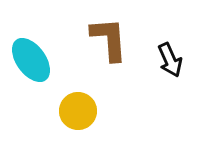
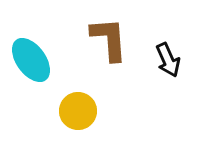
black arrow: moved 2 px left
